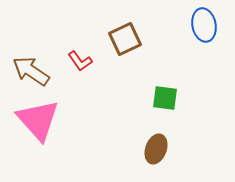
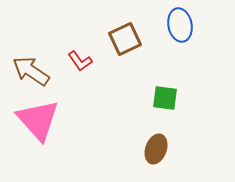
blue ellipse: moved 24 px left
